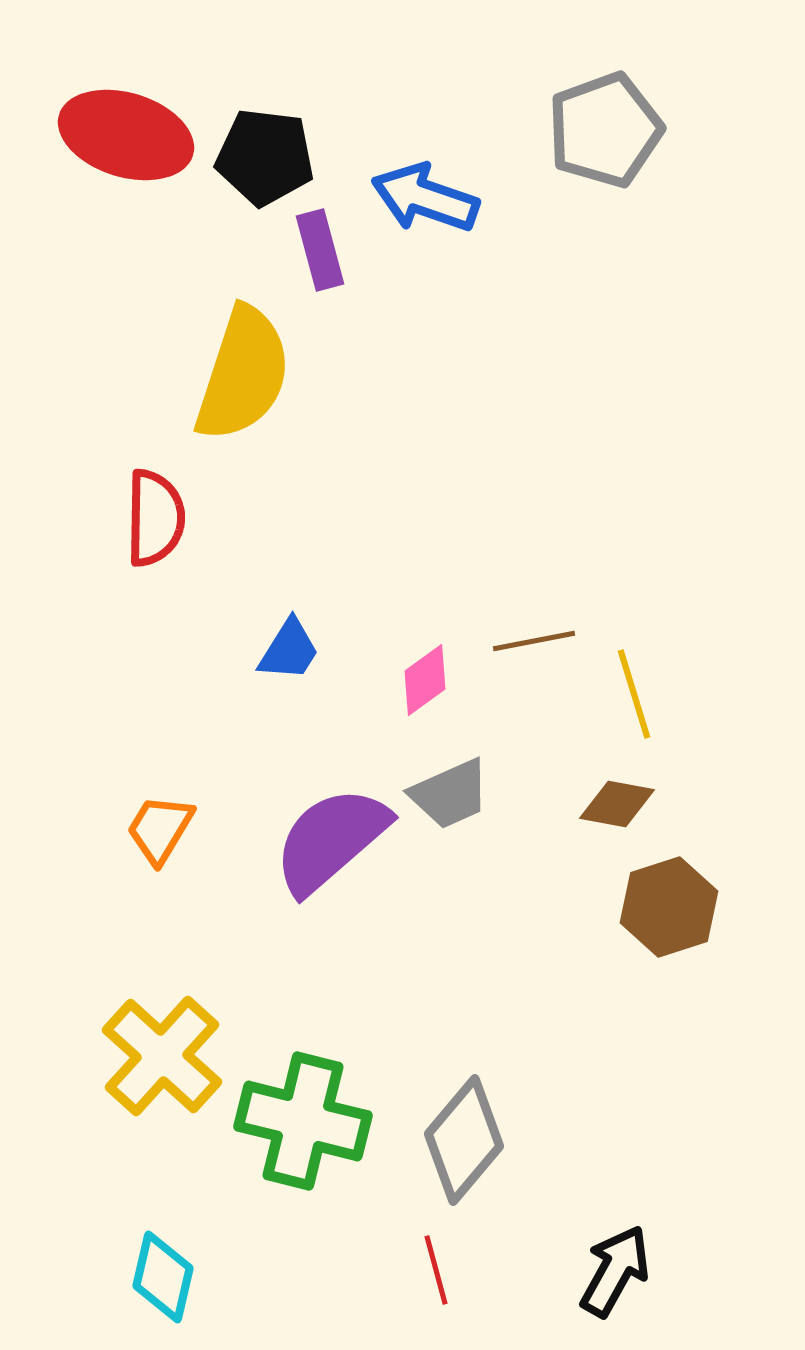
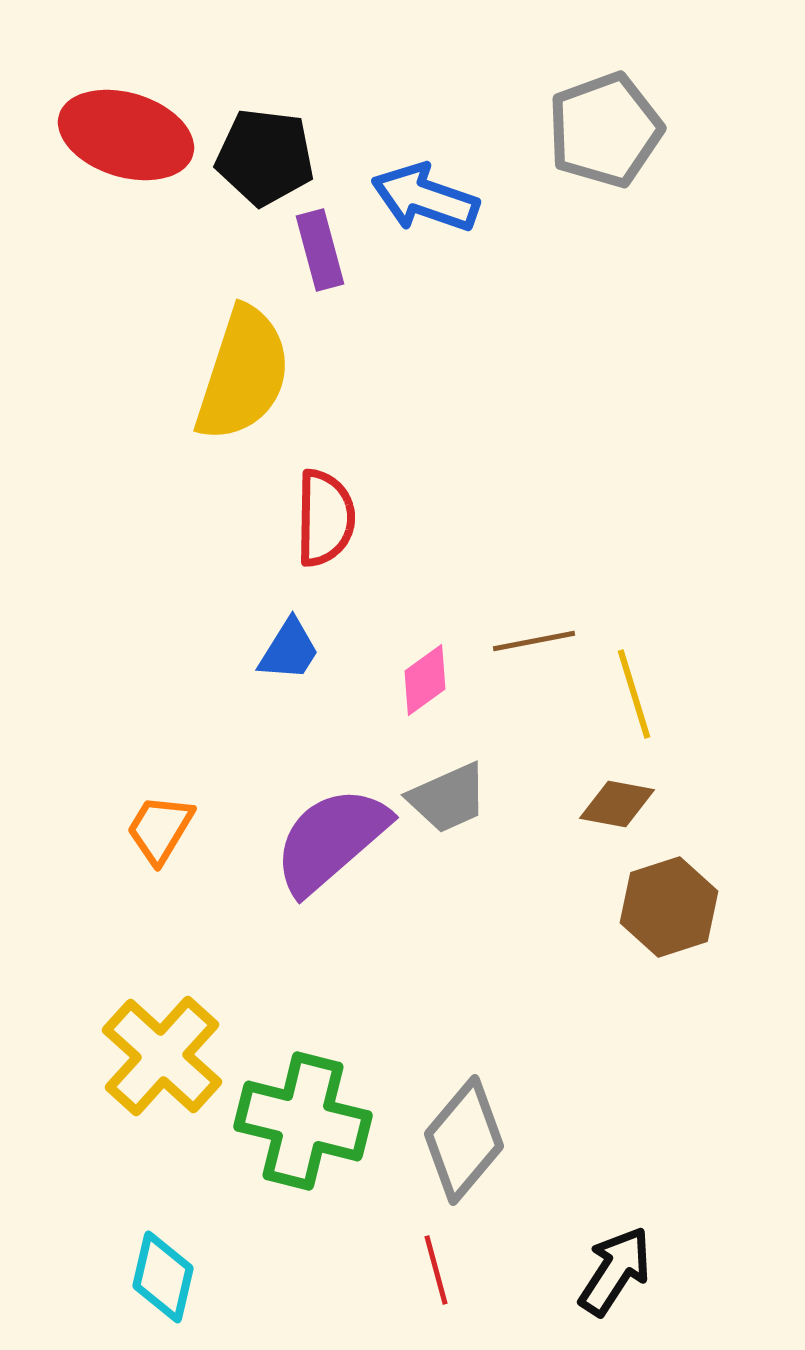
red semicircle: moved 170 px right
gray trapezoid: moved 2 px left, 4 px down
black arrow: rotated 4 degrees clockwise
